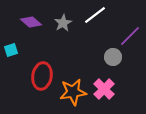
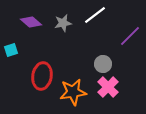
gray star: rotated 18 degrees clockwise
gray circle: moved 10 px left, 7 px down
pink cross: moved 4 px right, 2 px up
